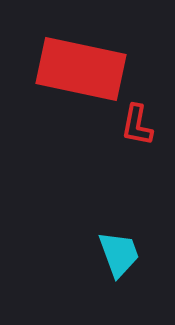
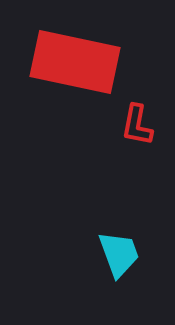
red rectangle: moved 6 px left, 7 px up
